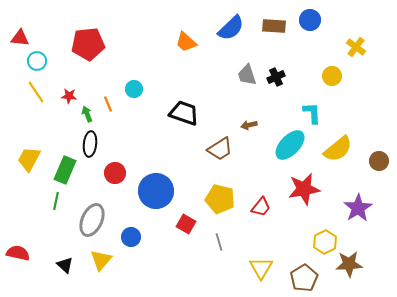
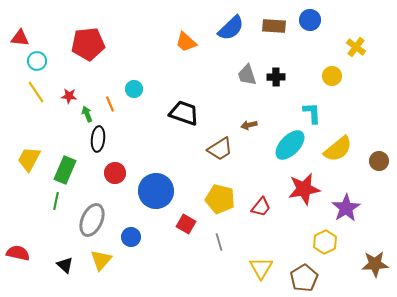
black cross at (276, 77): rotated 24 degrees clockwise
orange line at (108, 104): moved 2 px right
black ellipse at (90, 144): moved 8 px right, 5 px up
purple star at (358, 208): moved 12 px left
brown star at (349, 264): moved 26 px right
